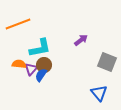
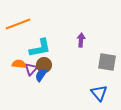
purple arrow: rotated 48 degrees counterclockwise
gray square: rotated 12 degrees counterclockwise
